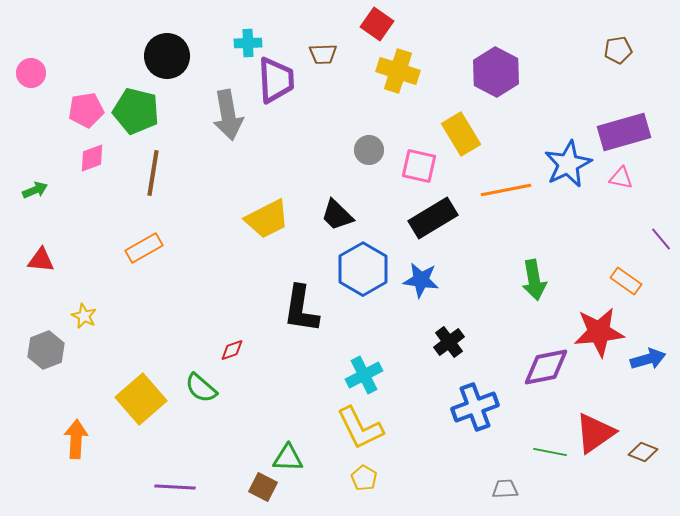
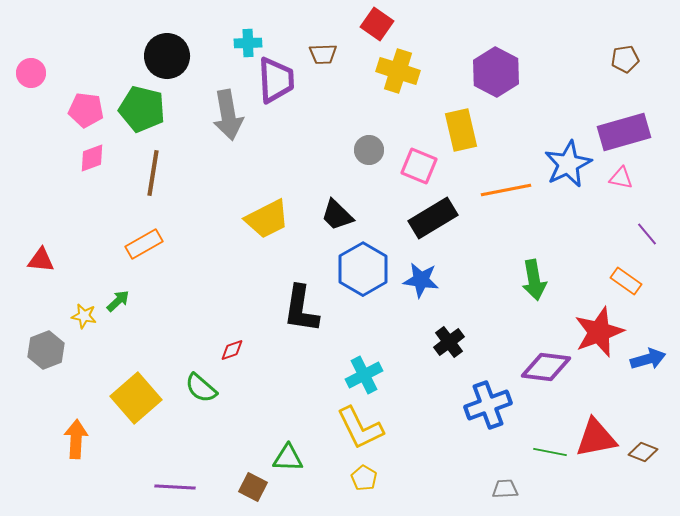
brown pentagon at (618, 50): moved 7 px right, 9 px down
pink pentagon at (86, 110): rotated 16 degrees clockwise
green pentagon at (136, 111): moved 6 px right, 2 px up
yellow rectangle at (461, 134): moved 4 px up; rotated 18 degrees clockwise
pink square at (419, 166): rotated 9 degrees clockwise
green arrow at (35, 190): moved 83 px right, 111 px down; rotated 20 degrees counterclockwise
purple line at (661, 239): moved 14 px left, 5 px up
orange rectangle at (144, 248): moved 4 px up
yellow star at (84, 316): rotated 15 degrees counterclockwise
red star at (599, 332): rotated 15 degrees counterclockwise
purple diamond at (546, 367): rotated 18 degrees clockwise
yellow square at (141, 399): moved 5 px left, 1 px up
blue cross at (475, 407): moved 13 px right, 2 px up
red triangle at (595, 433): moved 1 px right, 5 px down; rotated 24 degrees clockwise
brown square at (263, 487): moved 10 px left
